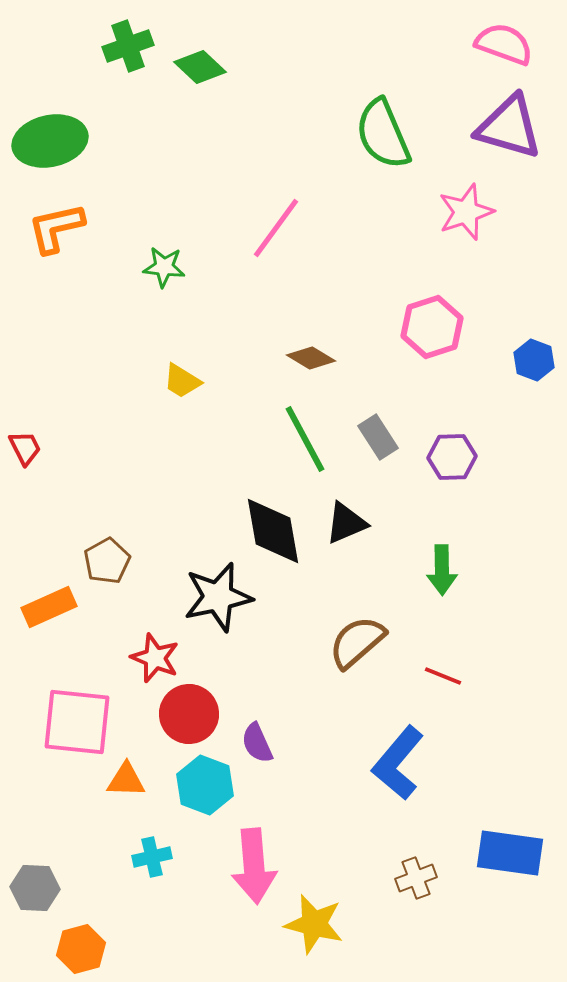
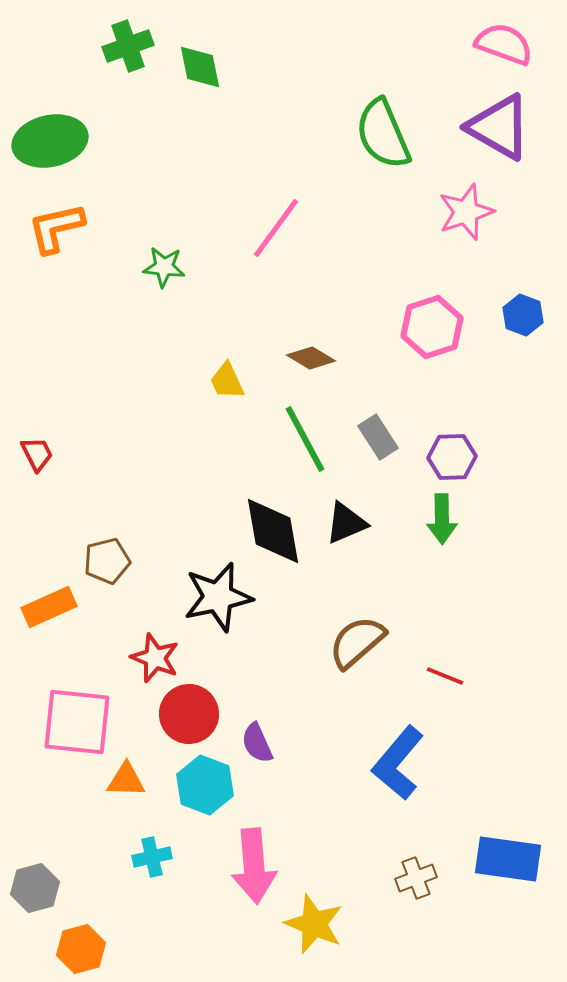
green diamond: rotated 36 degrees clockwise
purple triangle: moved 10 px left; rotated 14 degrees clockwise
blue hexagon: moved 11 px left, 45 px up
yellow trapezoid: moved 45 px right; rotated 33 degrees clockwise
red trapezoid: moved 12 px right, 6 px down
brown pentagon: rotated 15 degrees clockwise
green arrow: moved 51 px up
red line: moved 2 px right
blue rectangle: moved 2 px left, 6 px down
gray hexagon: rotated 18 degrees counterclockwise
yellow star: rotated 8 degrees clockwise
